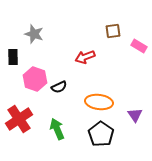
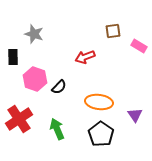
black semicircle: rotated 21 degrees counterclockwise
